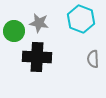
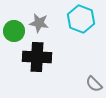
gray semicircle: moved 1 px right, 25 px down; rotated 42 degrees counterclockwise
